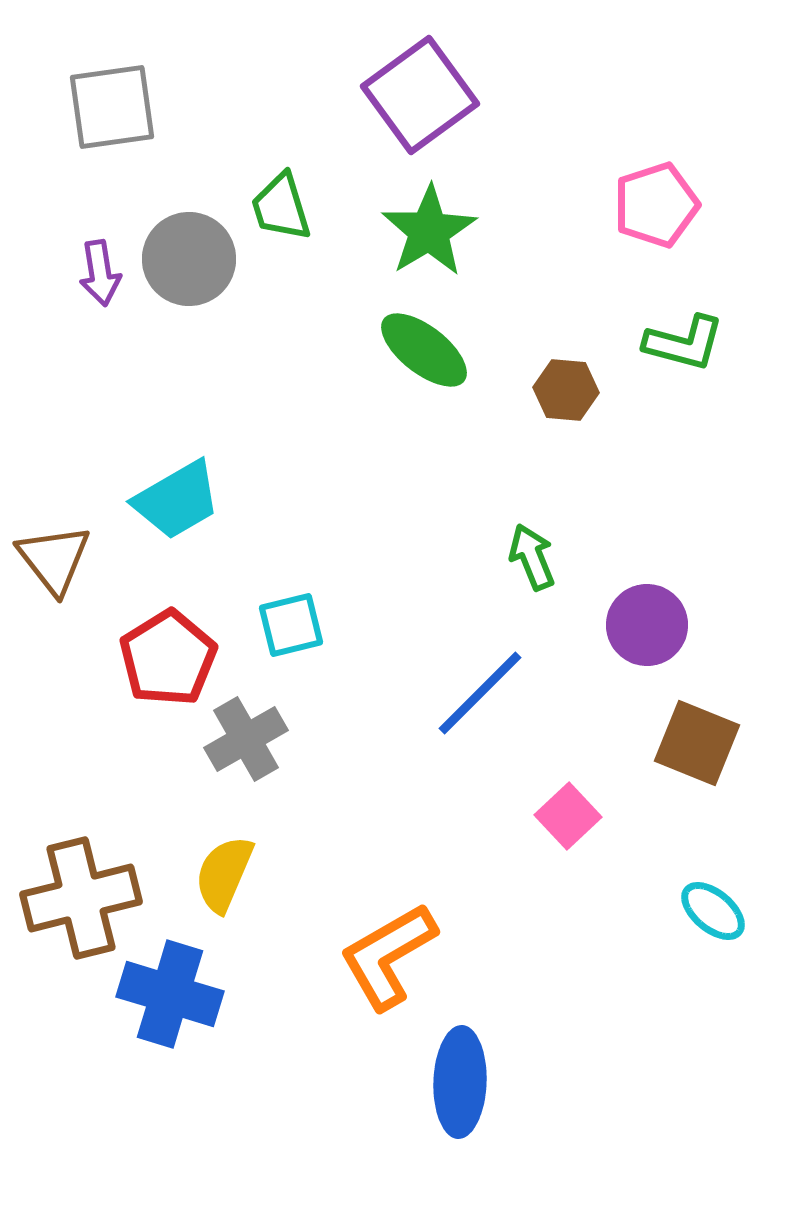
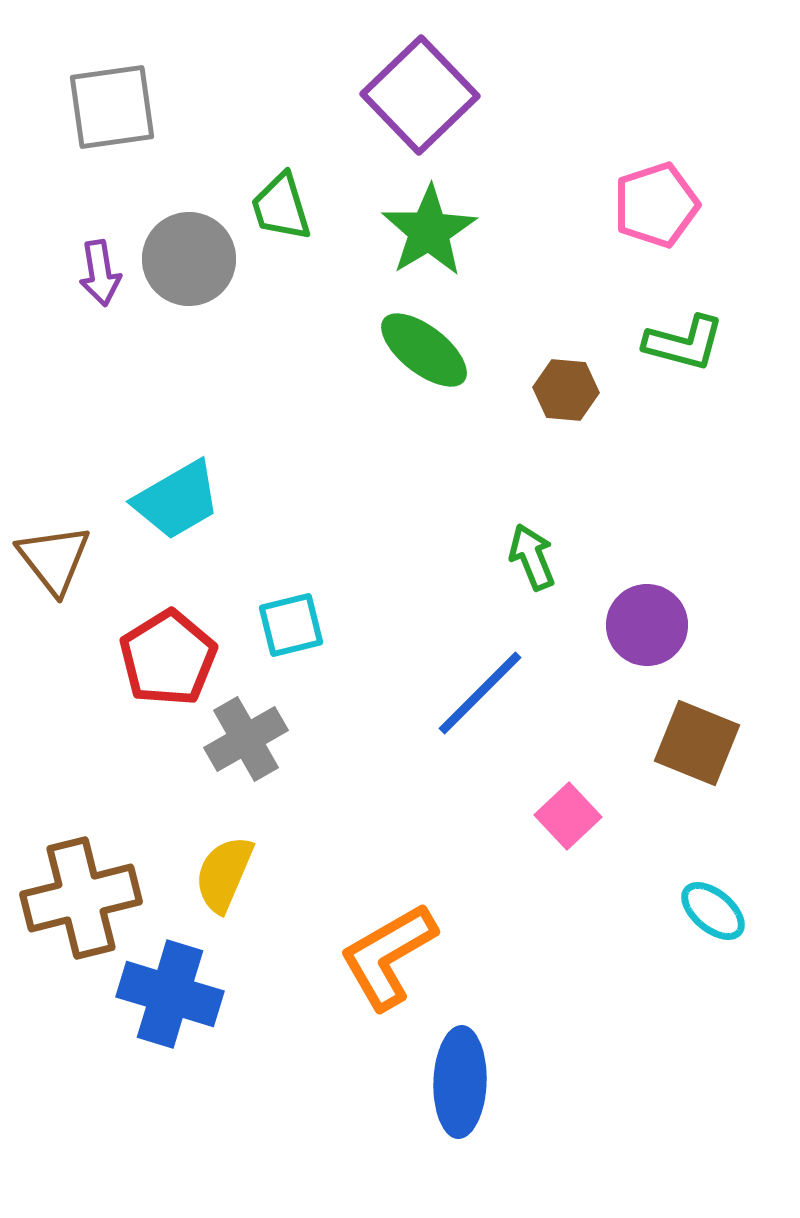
purple square: rotated 8 degrees counterclockwise
